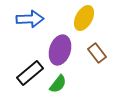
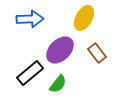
purple ellipse: rotated 28 degrees clockwise
